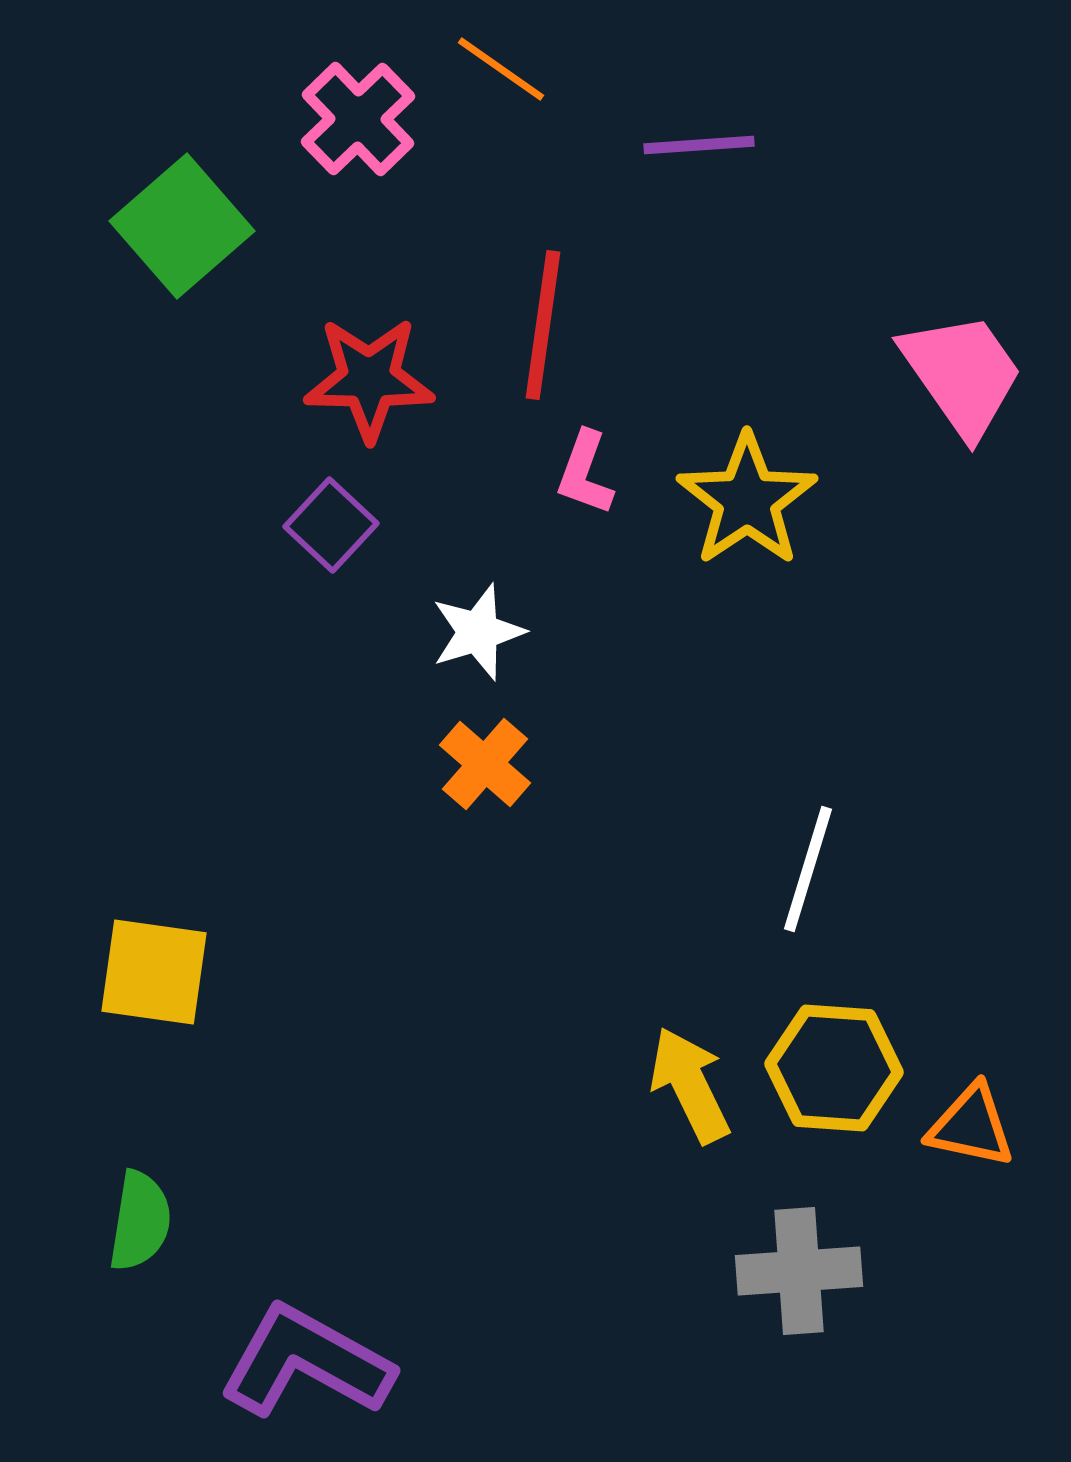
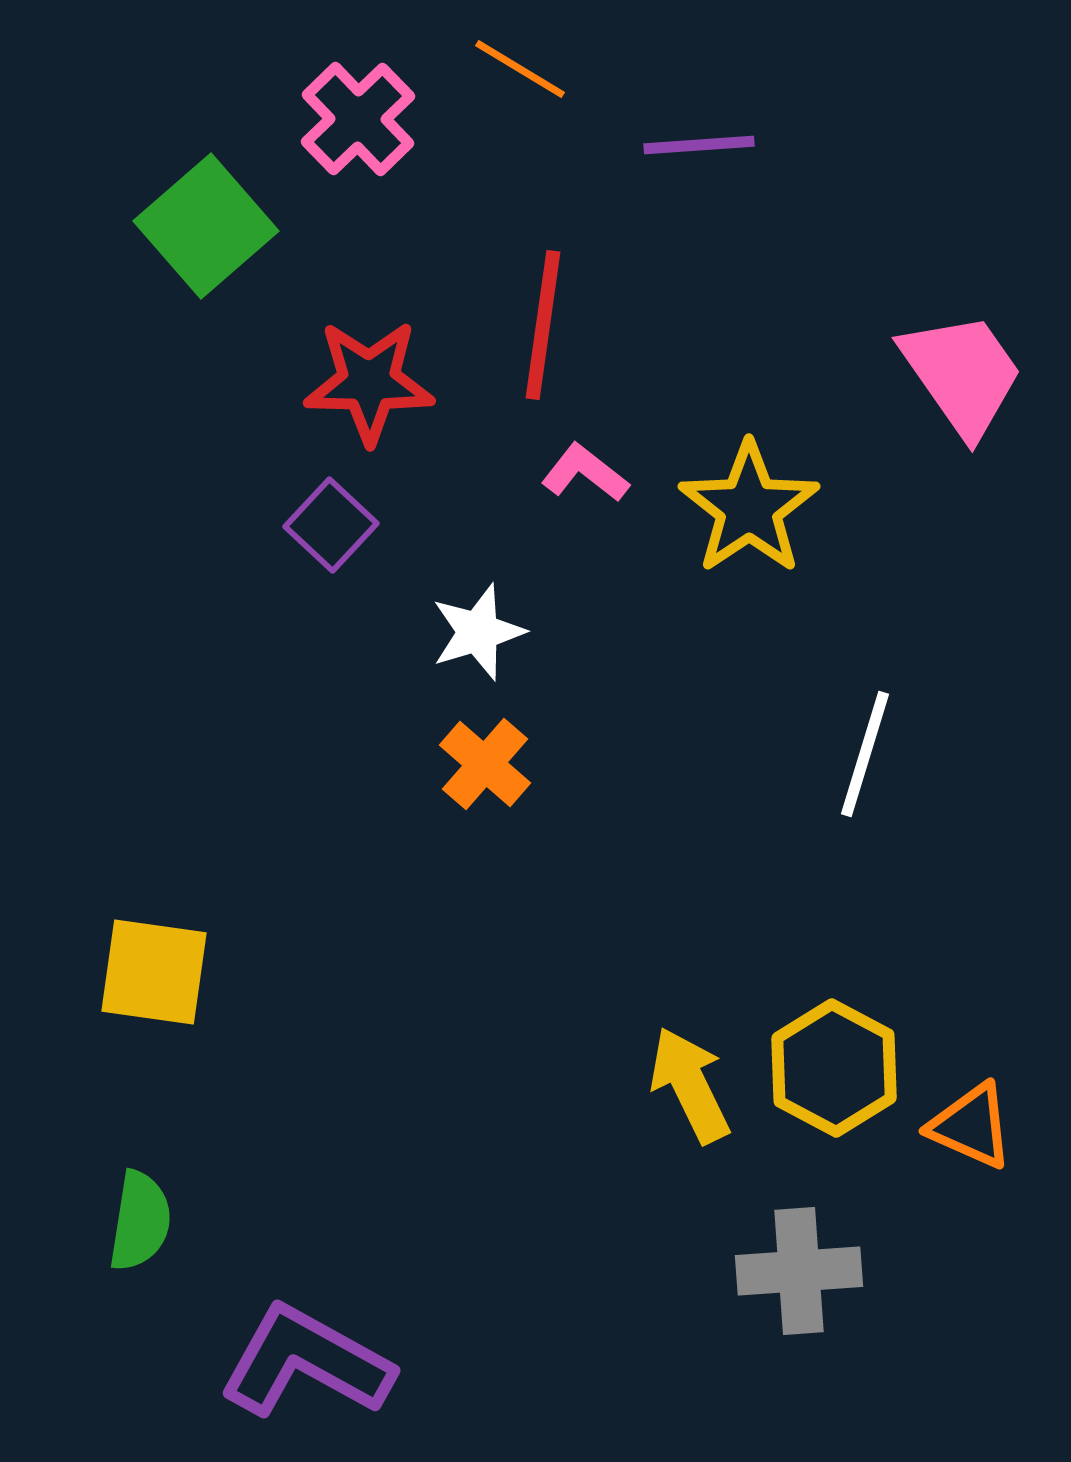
orange line: moved 19 px right; rotated 4 degrees counterclockwise
green square: moved 24 px right
red star: moved 3 px down
pink L-shape: rotated 108 degrees clockwise
yellow star: moved 2 px right, 8 px down
white line: moved 57 px right, 115 px up
yellow hexagon: rotated 24 degrees clockwise
orange triangle: rotated 12 degrees clockwise
